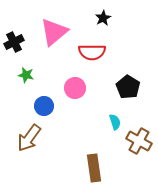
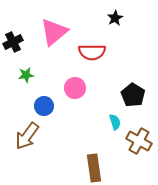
black star: moved 12 px right
black cross: moved 1 px left
green star: rotated 21 degrees counterclockwise
black pentagon: moved 5 px right, 8 px down
brown arrow: moved 2 px left, 2 px up
